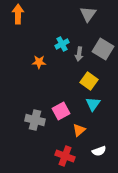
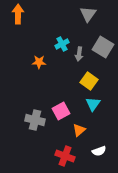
gray square: moved 2 px up
